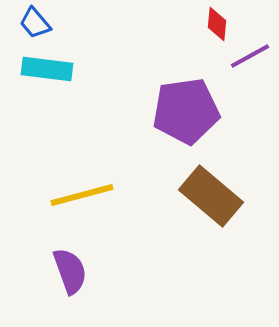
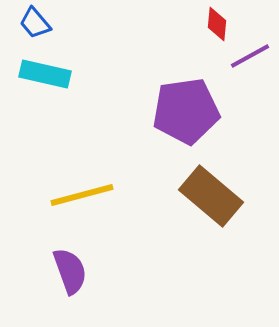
cyan rectangle: moved 2 px left, 5 px down; rotated 6 degrees clockwise
